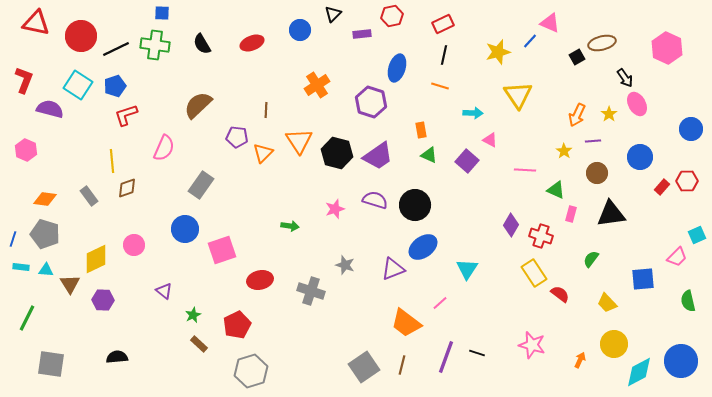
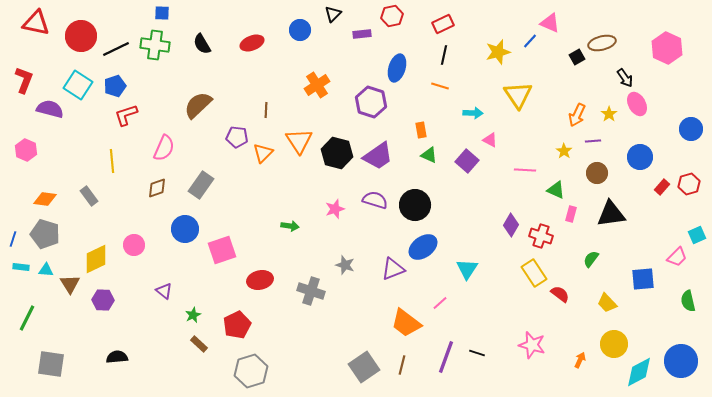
red hexagon at (687, 181): moved 2 px right, 3 px down; rotated 15 degrees counterclockwise
brown diamond at (127, 188): moved 30 px right
